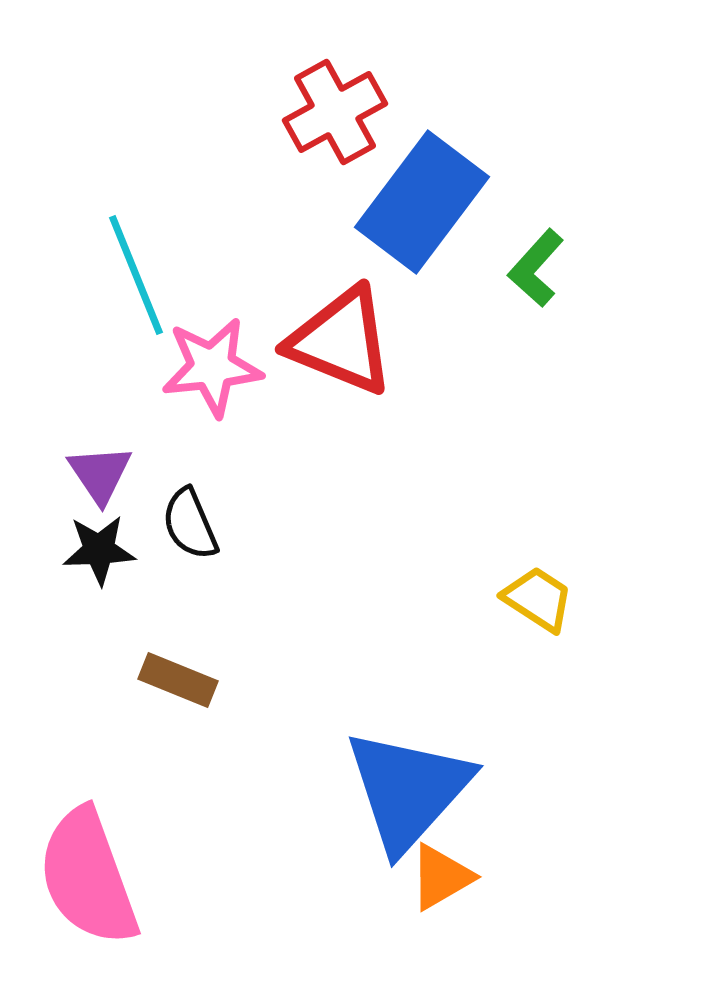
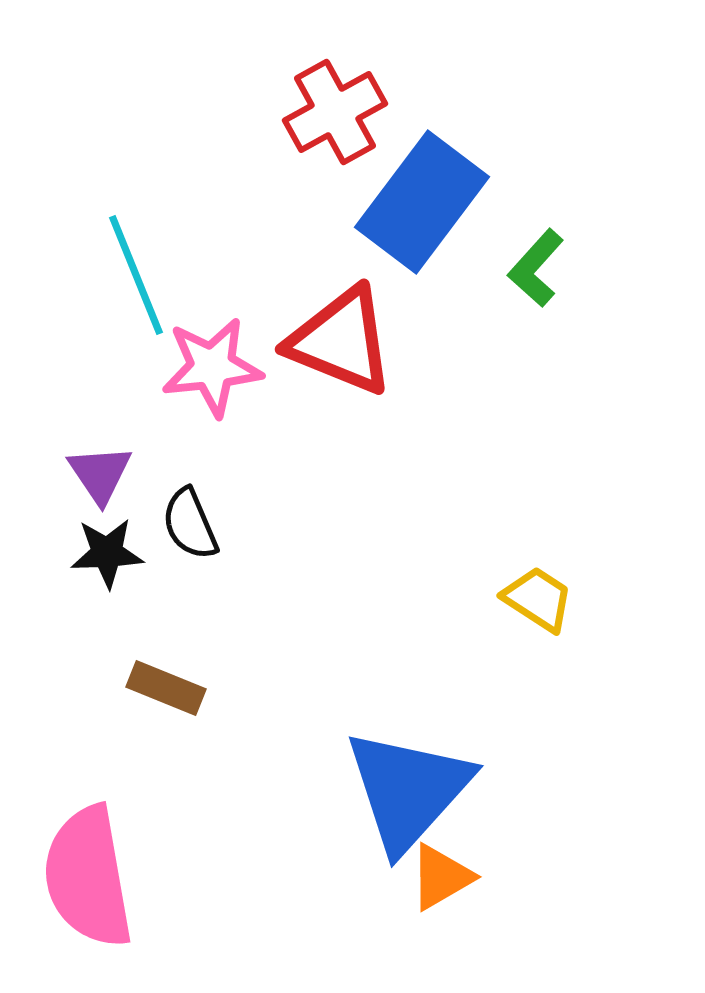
black star: moved 8 px right, 3 px down
brown rectangle: moved 12 px left, 8 px down
pink semicircle: rotated 10 degrees clockwise
